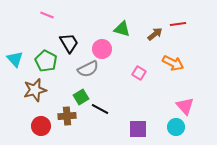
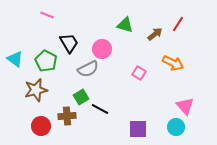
red line: rotated 49 degrees counterclockwise
green triangle: moved 3 px right, 4 px up
cyan triangle: rotated 12 degrees counterclockwise
brown star: moved 1 px right
